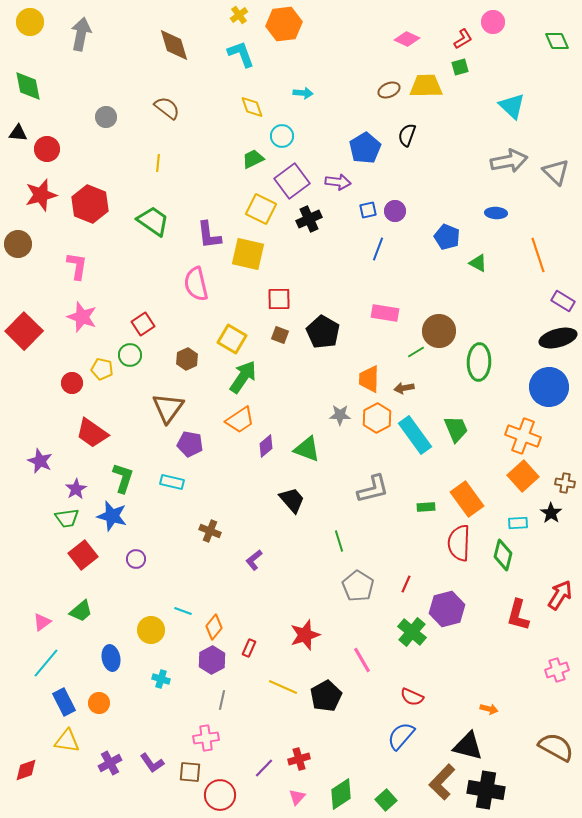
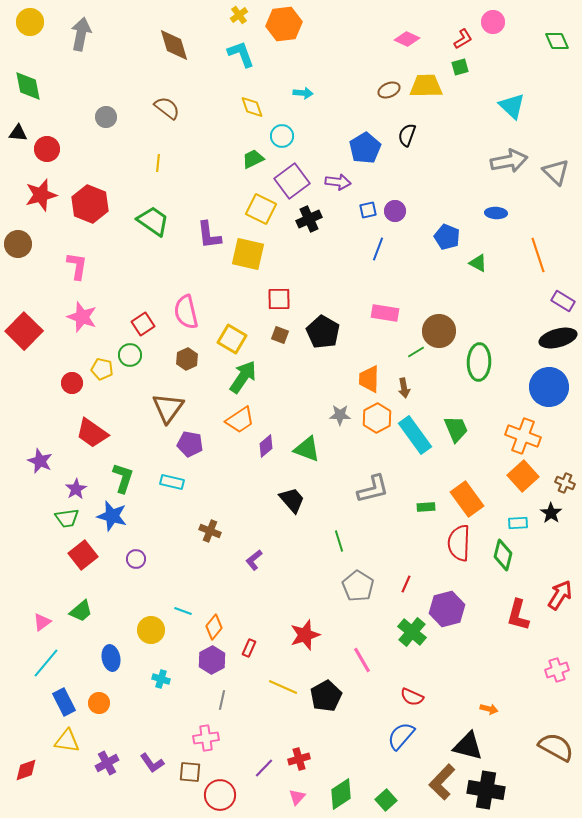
pink semicircle at (196, 284): moved 10 px left, 28 px down
brown arrow at (404, 388): rotated 90 degrees counterclockwise
brown cross at (565, 483): rotated 12 degrees clockwise
purple cross at (110, 763): moved 3 px left
